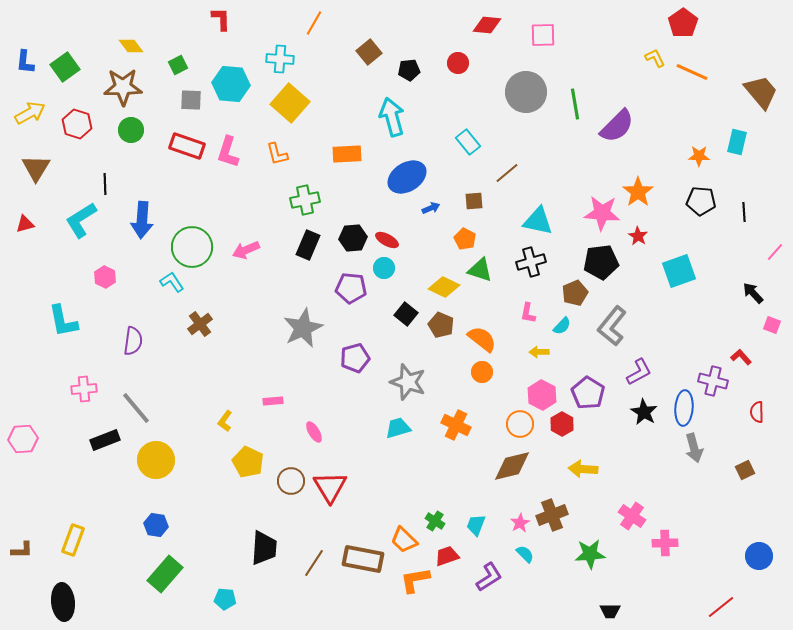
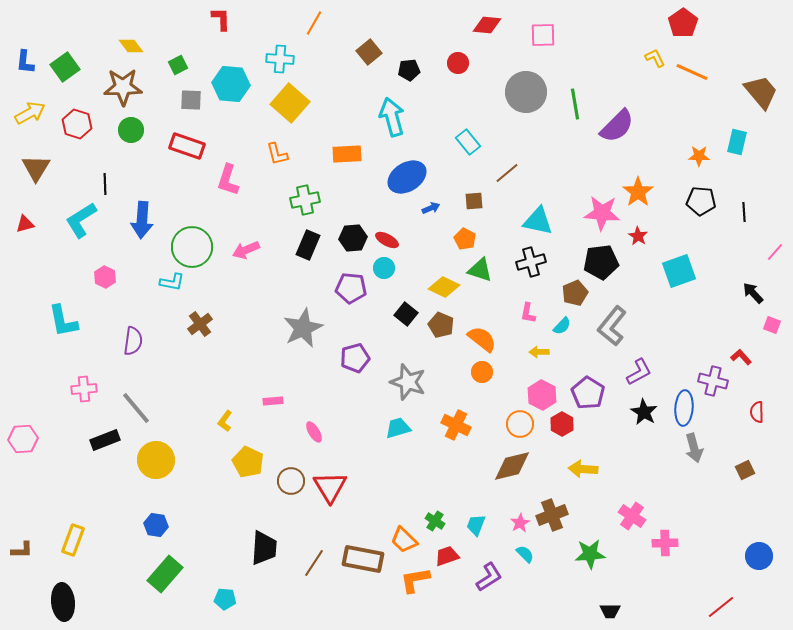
pink L-shape at (228, 152): moved 28 px down
cyan L-shape at (172, 282): rotated 135 degrees clockwise
